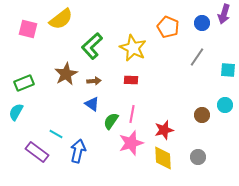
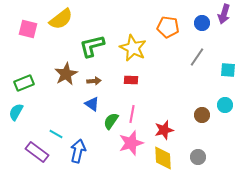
orange pentagon: rotated 15 degrees counterclockwise
green L-shape: rotated 28 degrees clockwise
